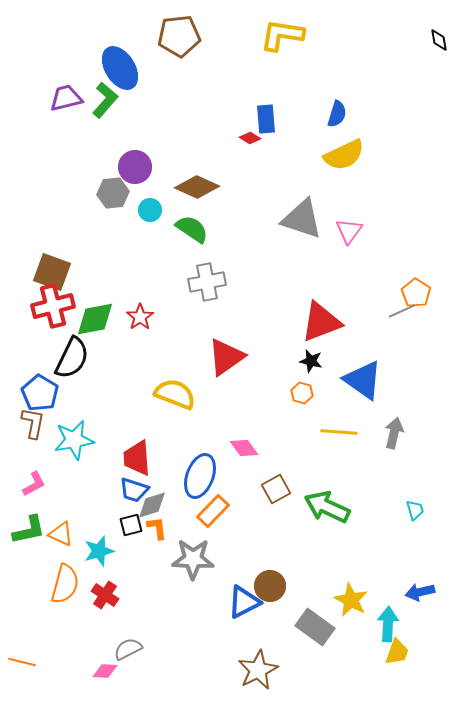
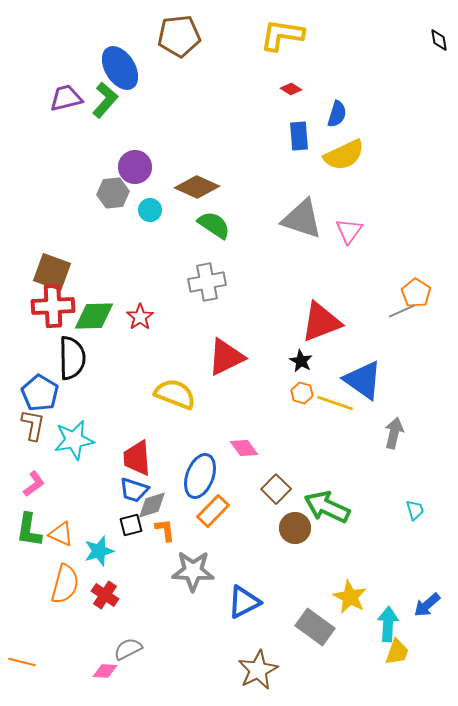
blue rectangle at (266, 119): moved 33 px right, 17 px down
red diamond at (250, 138): moved 41 px right, 49 px up
green semicircle at (192, 229): moved 22 px right, 4 px up
red cross at (53, 306): rotated 12 degrees clockwise
green diamond at (95, 319): moved 1 px left, 3 px up; rotated 9 degrees clockwise
red triangle at (226, 357): rotated 9 degrees clockwise
black semicircle at (72, 358): rotated 27 degrees counterclockwise
black star at (311, 361): moved 10 px left; rotated 15 degrees clockwise
brown L-shape at (33, 423): moved 2 px down
yellow line at (339, 432): moved 4 px left, 29 px up; rotated 15 degrees clockwise
pink L-shape at (34, 484): rotated 8 degrees counterclockwise
brown square at (276, 489): rotated 16 degrees counterclockwise
orange L-shape at (157, 528): moved 8 px right, 2 px down
green L-shape at (29, 530): rotated 111 degrees clockwise
gray star at (193, 559): moved 12 px down
brown circle at (270, 586): moved 25 px right, 58 px up
blue arrow at (420, 592): moved 7 px right, 13 px down; rotated 28 degrees counterclockwise
yellow star at (351, 600): moved 1 px left, 3 px up
